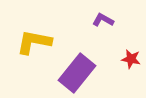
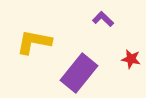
purple L-shape: moved 1 px up; rotated 15 degrees clockwise
purple rectangle: moved 2 px right
